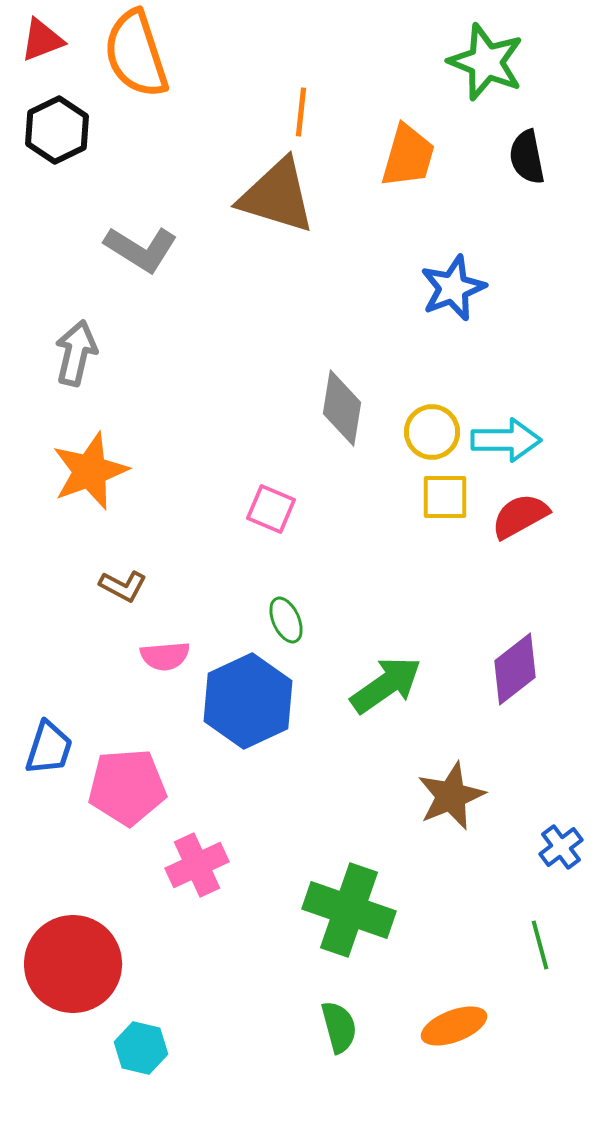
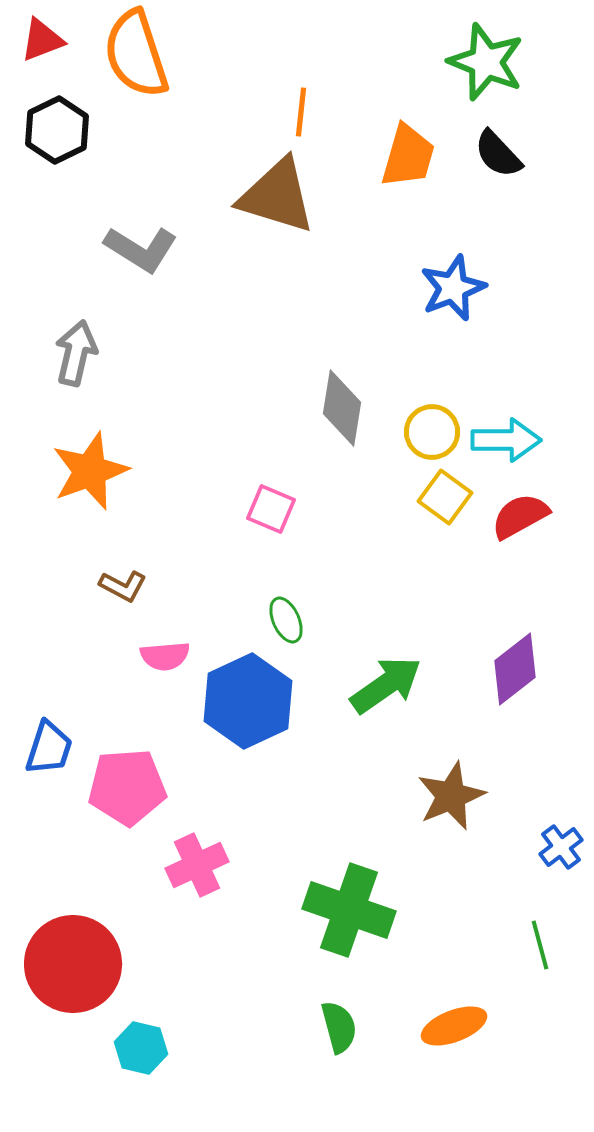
black semicircle: moved 29 px left, 3 px up; rotated 32 degrees counterclockwise
yellow square: rotated 36 degrees clockwise
